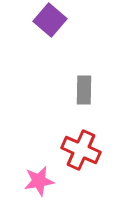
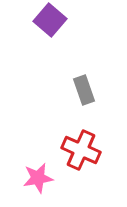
gray rectangle: rotated 20 degrees counterclockwise
pink star: moved 1 px left, 3 px up
